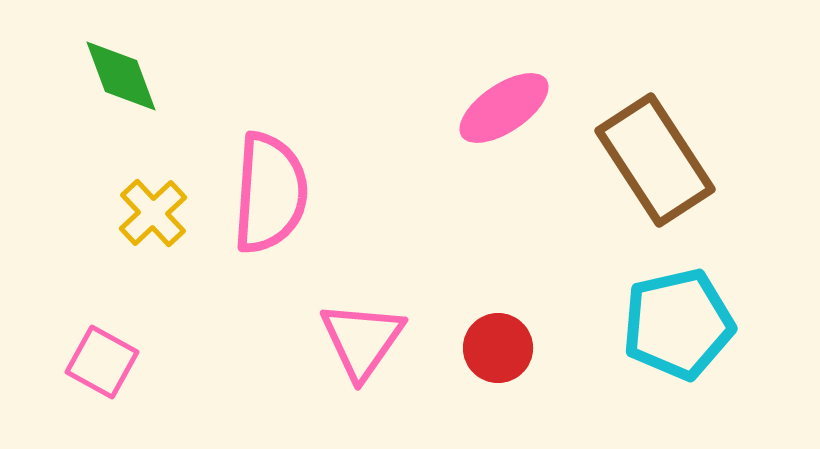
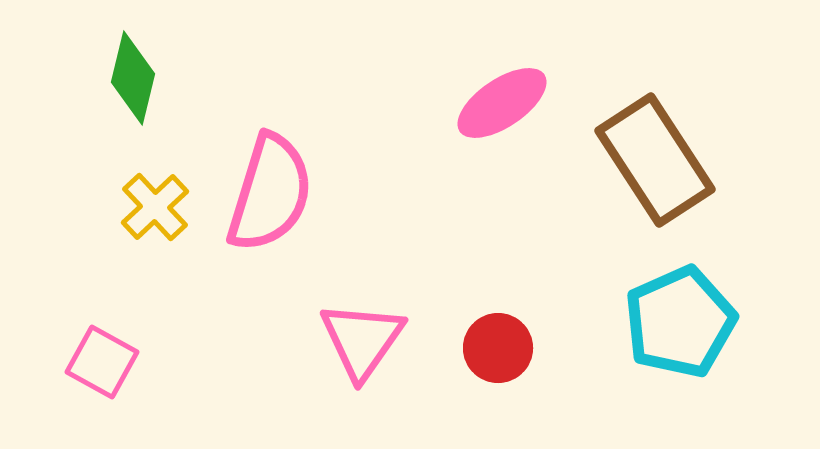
green diamond: moved 12 px right, 2 px down; rotated 34 degrees clockwise
pink ellipse: moved 2 px left, 5 px up
pink semicircle: rotated 13 degrees clockwise
yellow cross: moved 2 px right, 6 px up
cyan pentagon: moved 2 px right, 2 px up; rotated 11 degrees counterclockwise
